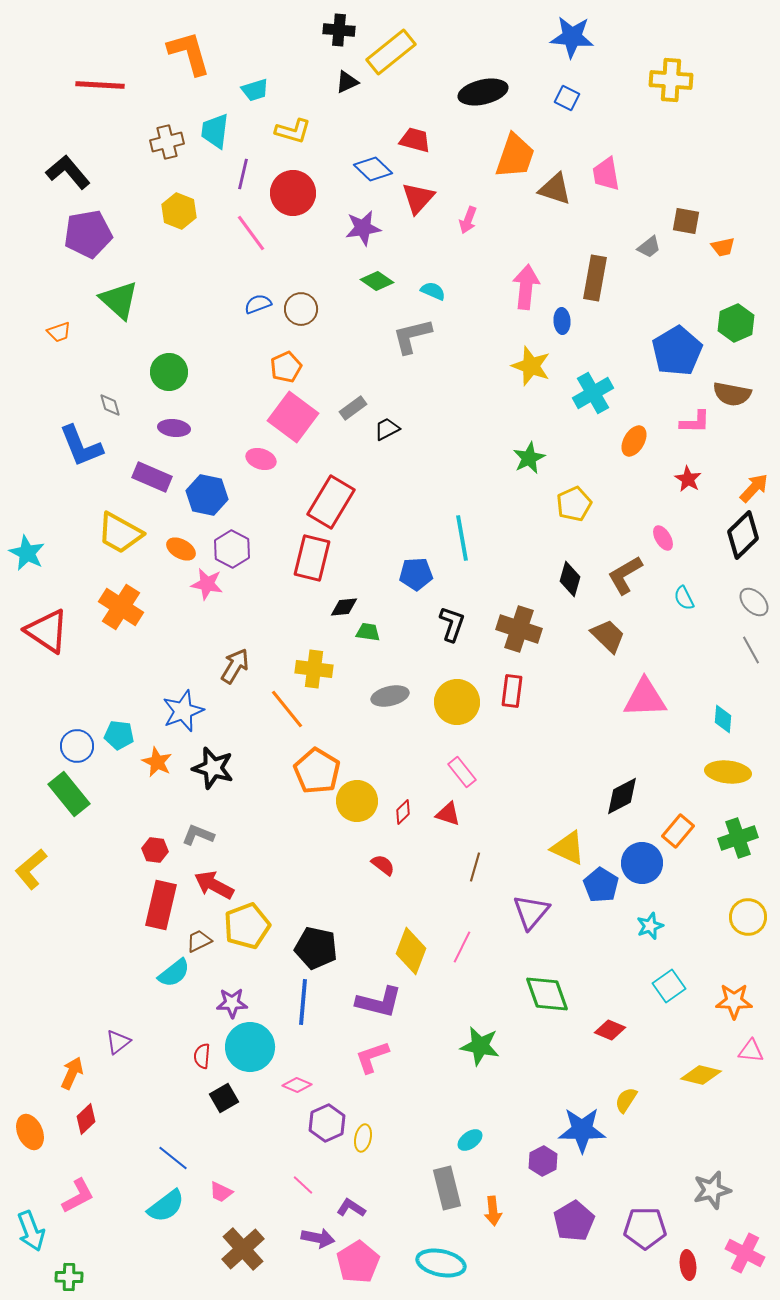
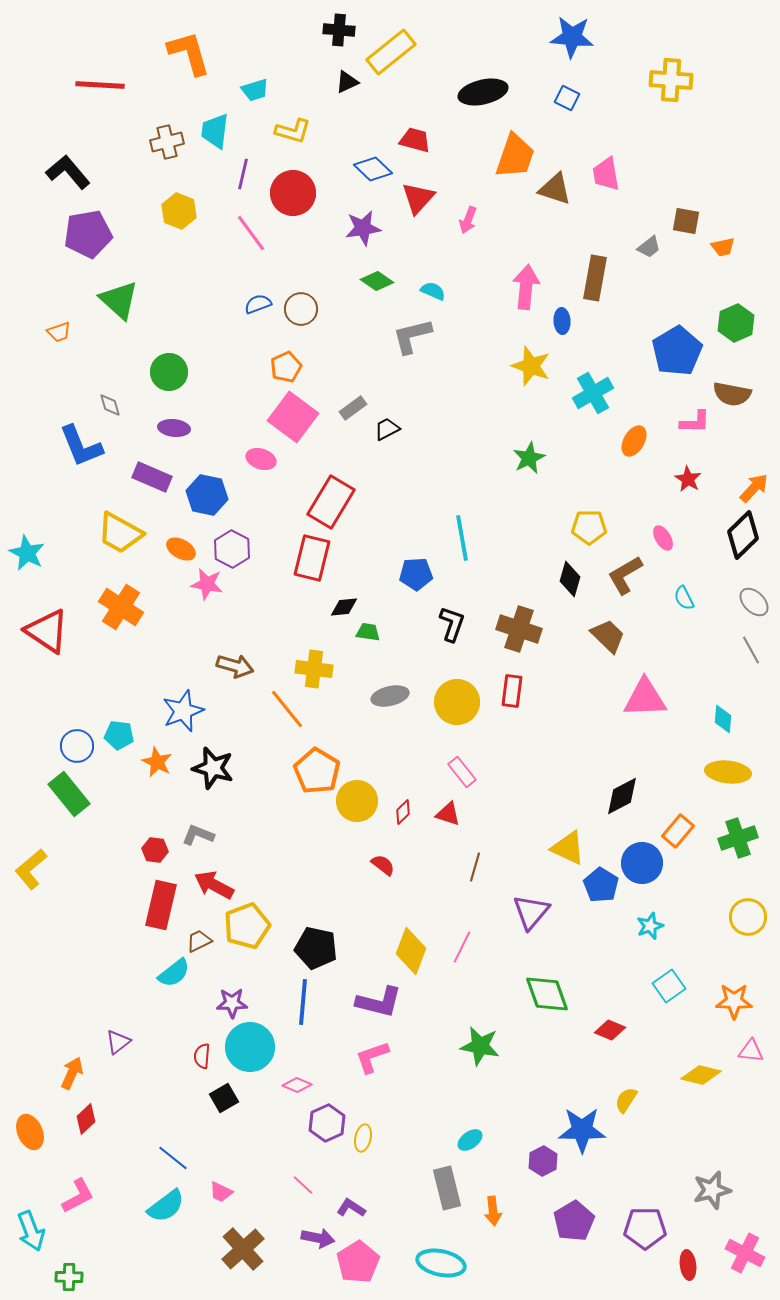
yellow pentagon at (574, 504): moved 15 px right, 23 px down; rotated 24 degrees clockwise
brown arrow at (235, 666): rotated 75 degrees clockwise
